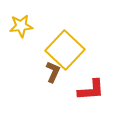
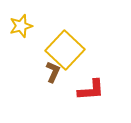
yellow star: rotated 10 degrees counterclockwise
